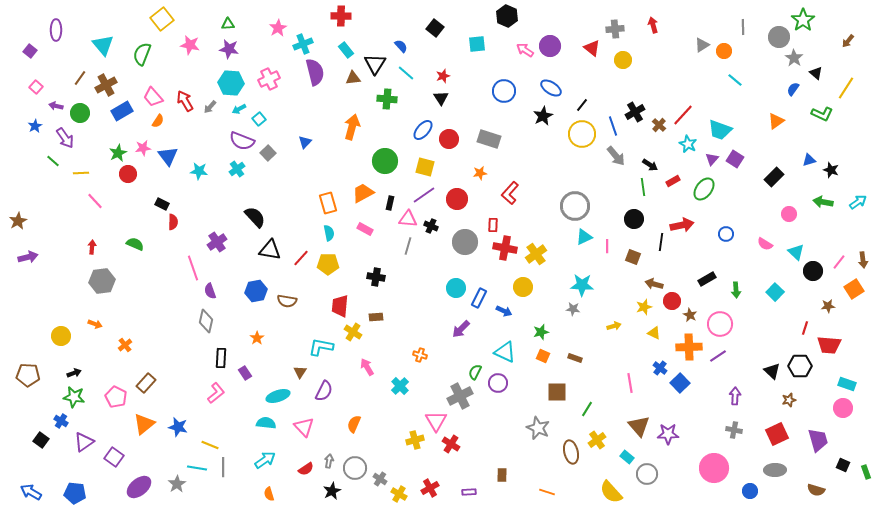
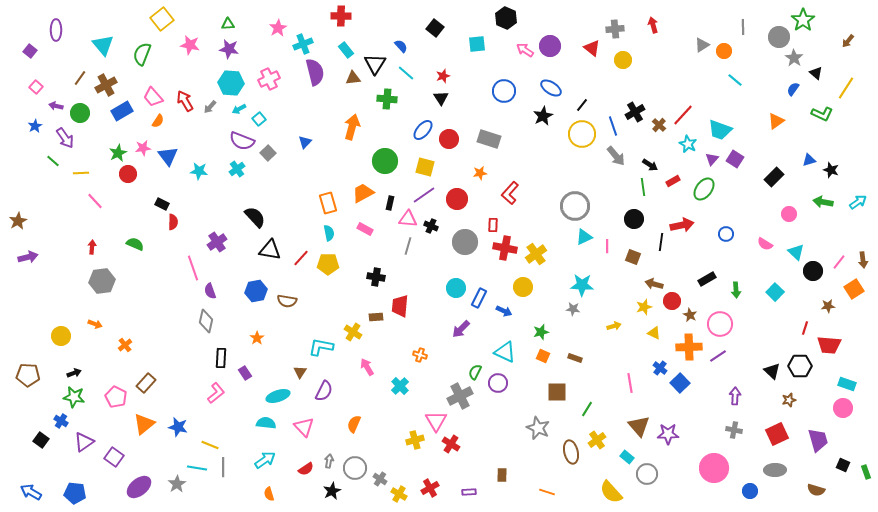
black hexagon at (507, 16): moved 1 px left, 2 px down
red trapezoid at (340, 306): moved 60 px right
